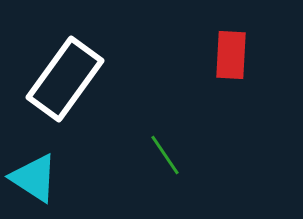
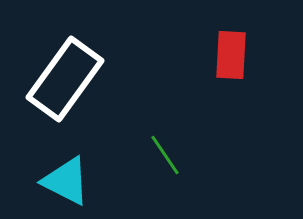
cyan triangle: moved 32 px right, 3 px down; rotated 6 degrees counterclockwise
